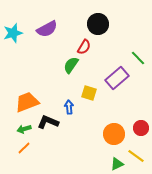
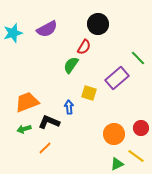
black L-shape: moved 1 px right
orange line: moved 21 px right
